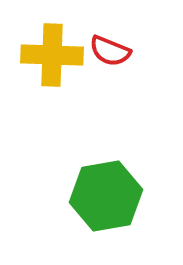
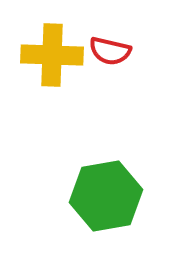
red semicircle: rotated 9 degrees counterclockwise
